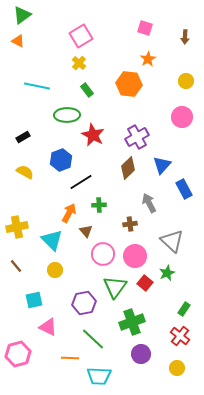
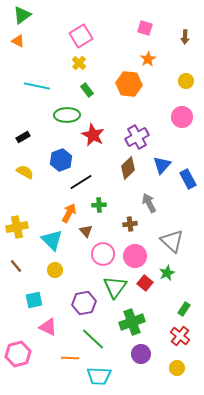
blue rectangle at (184, 189): moved 4 px right, 10 px up
